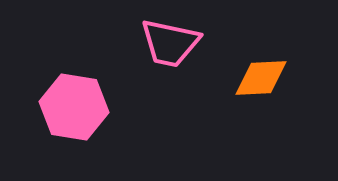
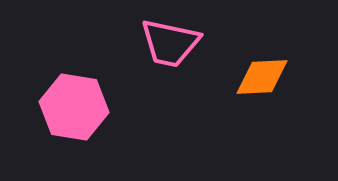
orange diamond: moved 1 px right, 1 px up
